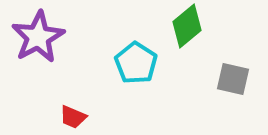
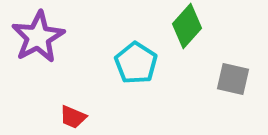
green diamond: rotated 9 degrees counterclockwise
